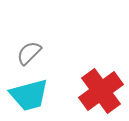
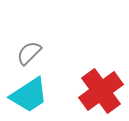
cyan trapezoid: rotated 18 degrees counterclockwise
